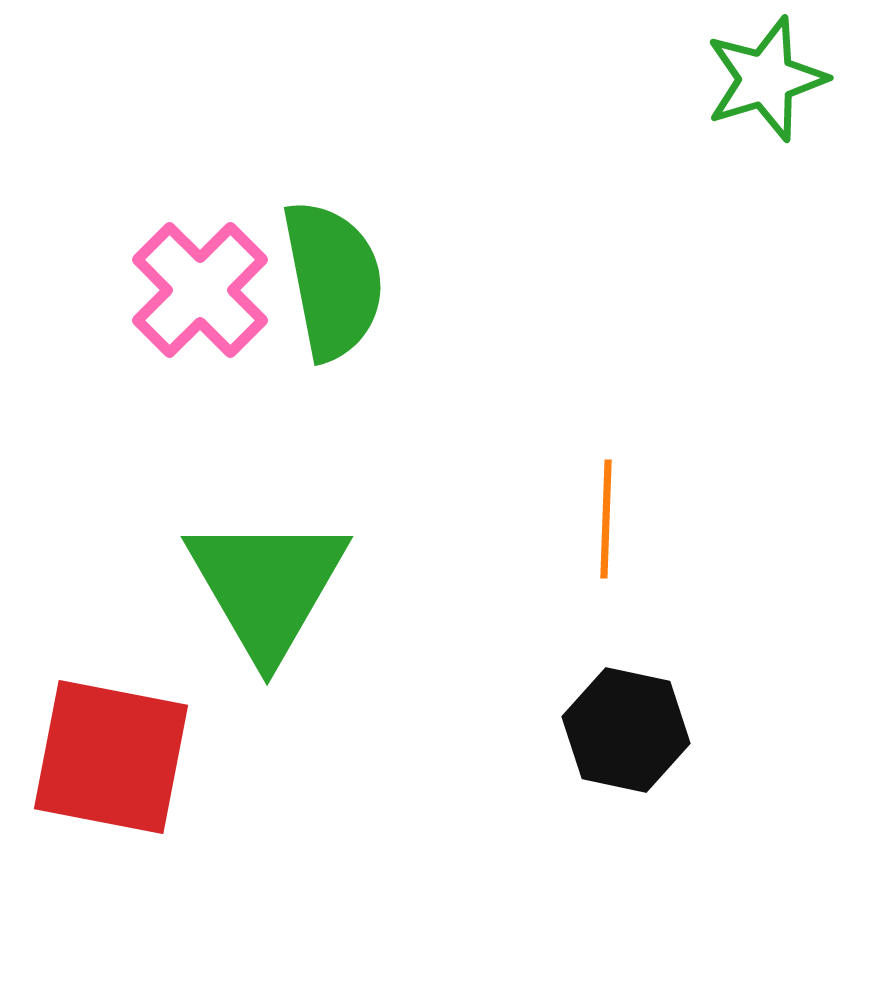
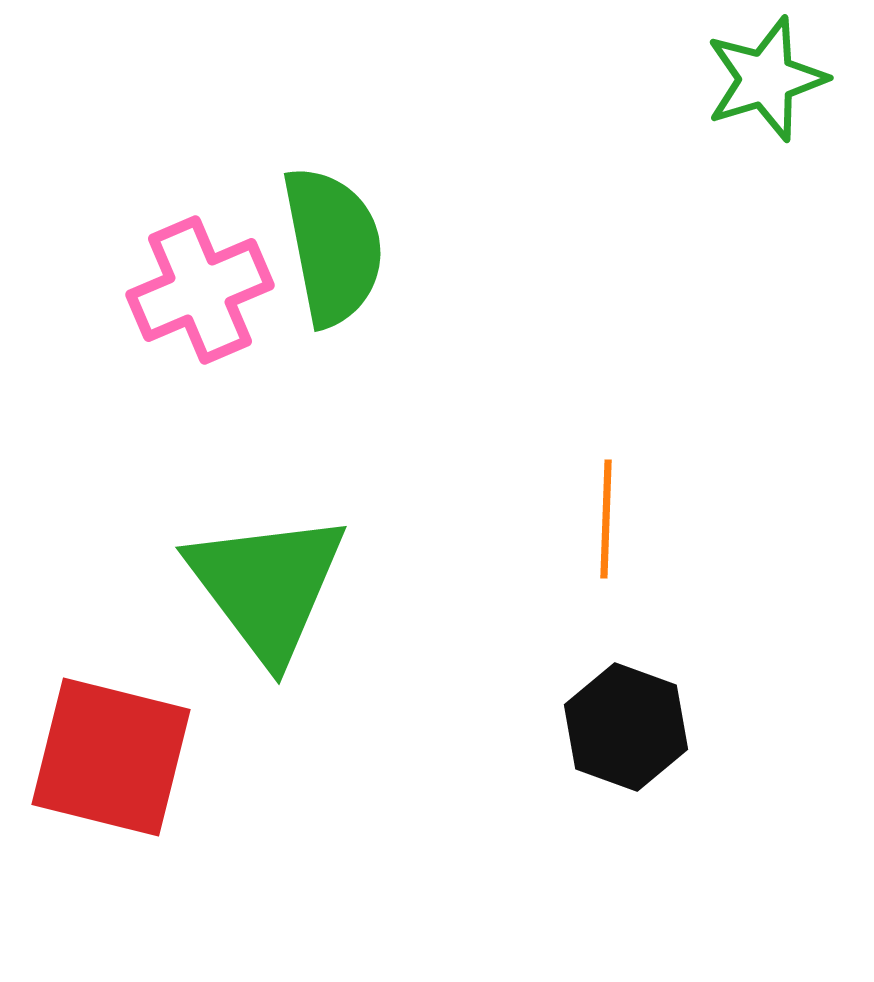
green semicircle: moved 34 px up
pink cross: rotated 22 degrees clockwise
green triangle: rotated 7 degrees counterclockwise
black hexagon: moved 3 px up; rotated 8 degrees clockwise
red square: rotated 3 degrees clockwise
